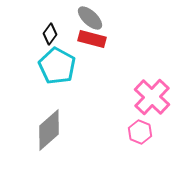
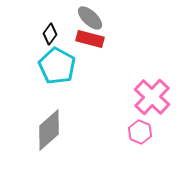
red rectangle: moved 2 px left
